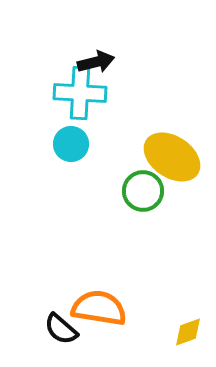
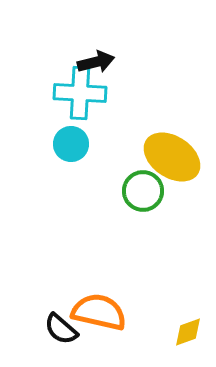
orange semicircle: moved 4 px down; rotated 4 degrees clockwise
